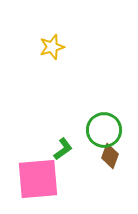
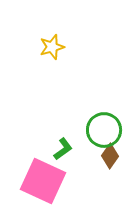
brown diamond: rotated 15 degrees clockwise
pink square: moved 5 px right, 2 px down; rotated 30 degrees clockwise
